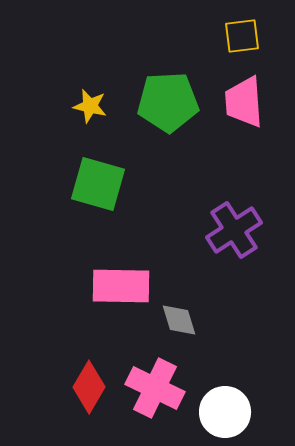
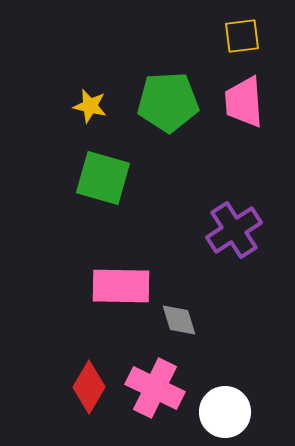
green square: moved 5 px right, 6 px up
